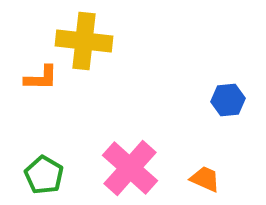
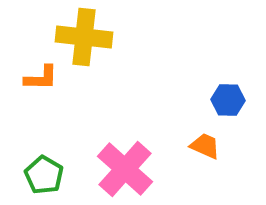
yellow cross: moved 4 px up
blue hexagon: rotated 8 degrees clockwise
pink cross: moved 5 px left, 1 px down
orange trapezoid: moved 33 px up
